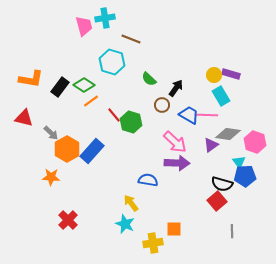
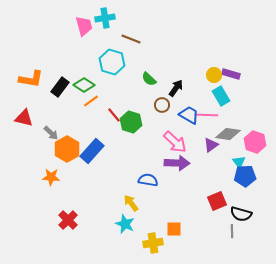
black semicircle: moved 19 px right, 30 px down
red square: rotated 18 degrees clockwise
